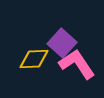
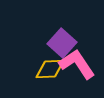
yellow diamond: moved 16 px right, 10 px down
